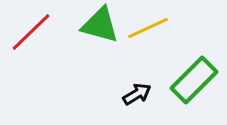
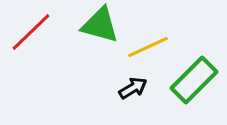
yellow line: moved 19 px down
black arrow: moved 4 px left, 6 px up
